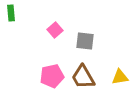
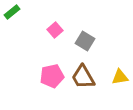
green rectangle: moved 1 px right, 1 px up; rotated 56 degrees clockwise
gray square: rotated 24 degrees clockwise
